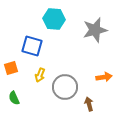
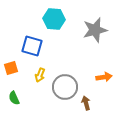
brown arrow: moved 3 px left, 1 px up
